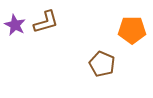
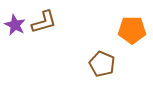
brown L-shape: moved 2 px left
